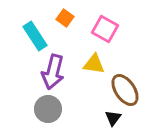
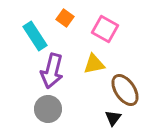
yellow triangle: rotated 20 degrees counterclockwise
purple arrow: moved 1 px left, 1 px up
